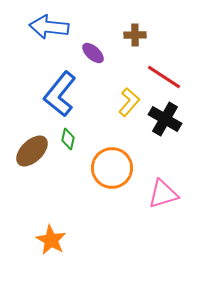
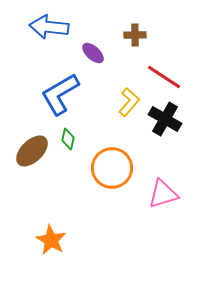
blue L-shape: rotated 21 degrees clockwise
